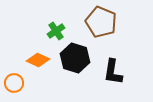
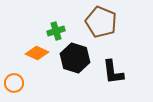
green cross: rotated 18 degrees clockwise
orange diamond: moved 1 px left, 7 px up
black L-shape: rotated 16 degrees counterclockwise
